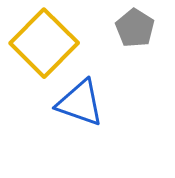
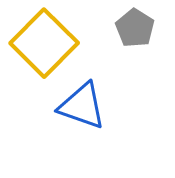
blue triangle: moved 2 px right, 3 px down
